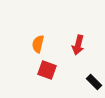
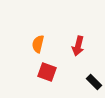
red arrow: moved 1 px down
red square: moved 2 px down
